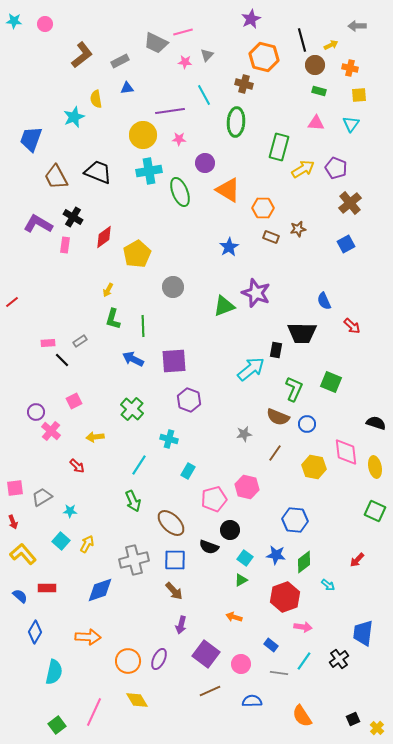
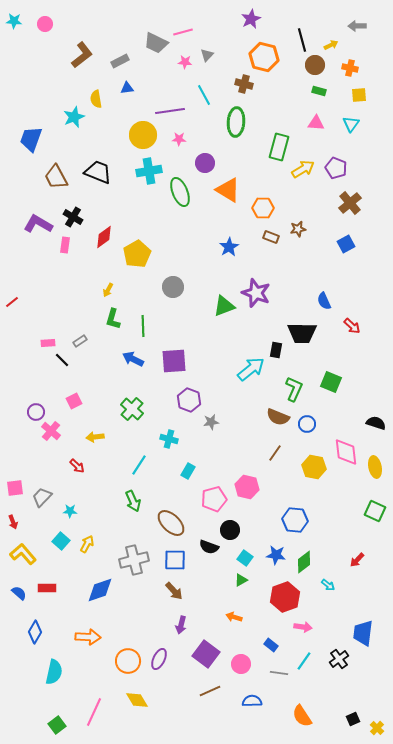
gray star at (244, 434): moved 33 px left, 12 px up
gray trapezoid at (42, 497): rotated 15 degrees counterclockwise
blue semicircle at (20, 596): moved 1 px left, 3 px up
